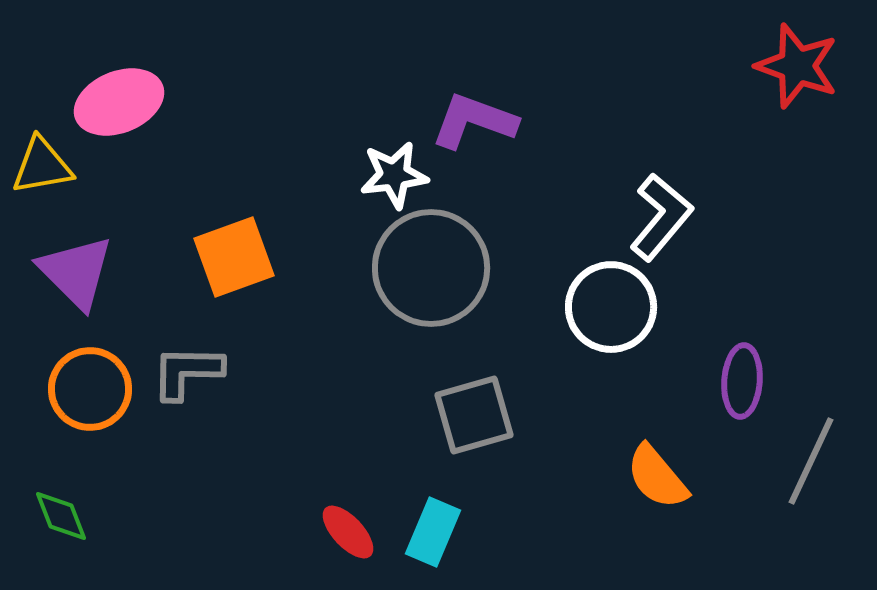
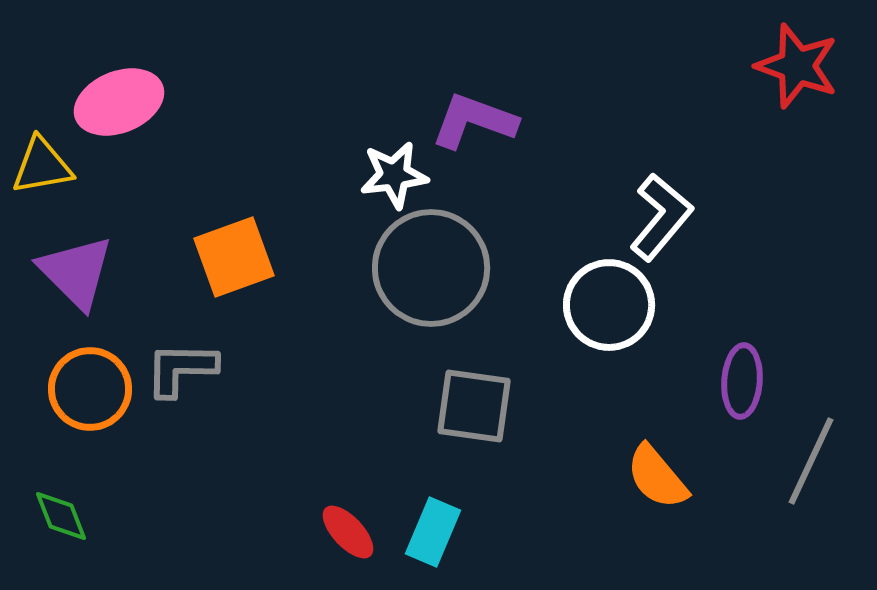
white circle: moved 2 px left, 2 px up
gray L-shape: moved 6 px left, 3 px up
gray square: moved 9 px up; rotated 24 degrees clockwise
